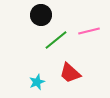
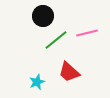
black circle: moved 2 px right, 1 px down
pink line: moved 2 px left, 2 px down
red trapezoid: moved 1 px left, 1 px up
